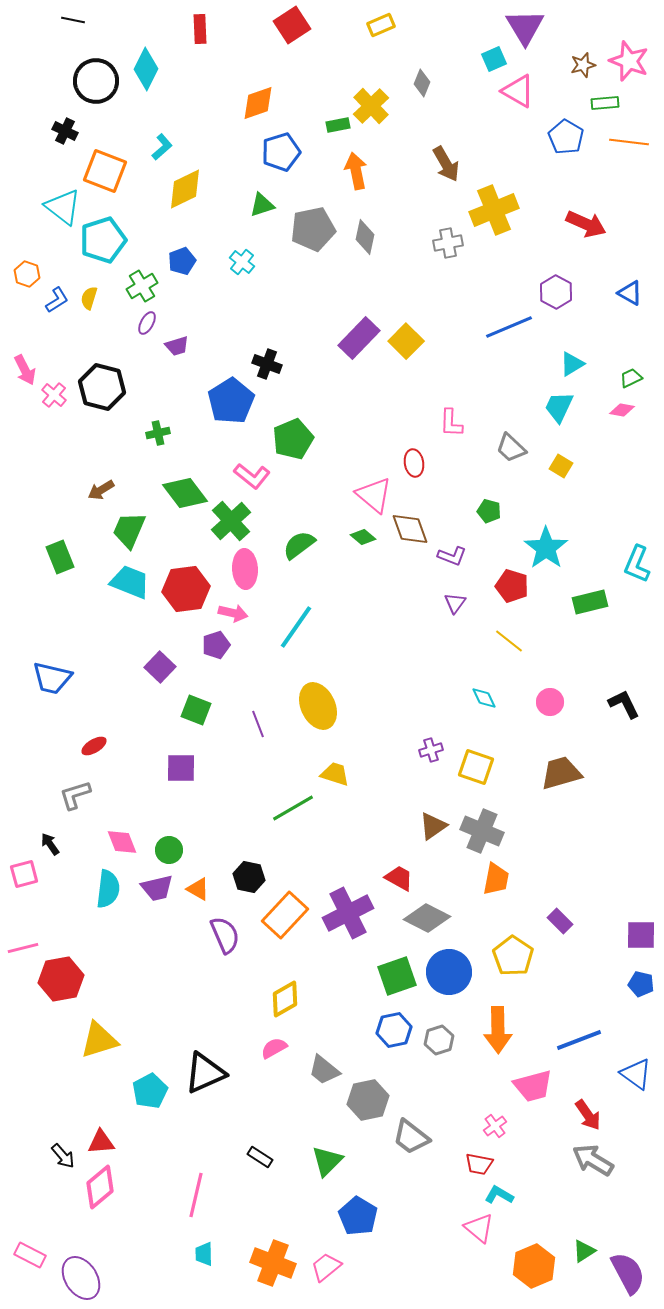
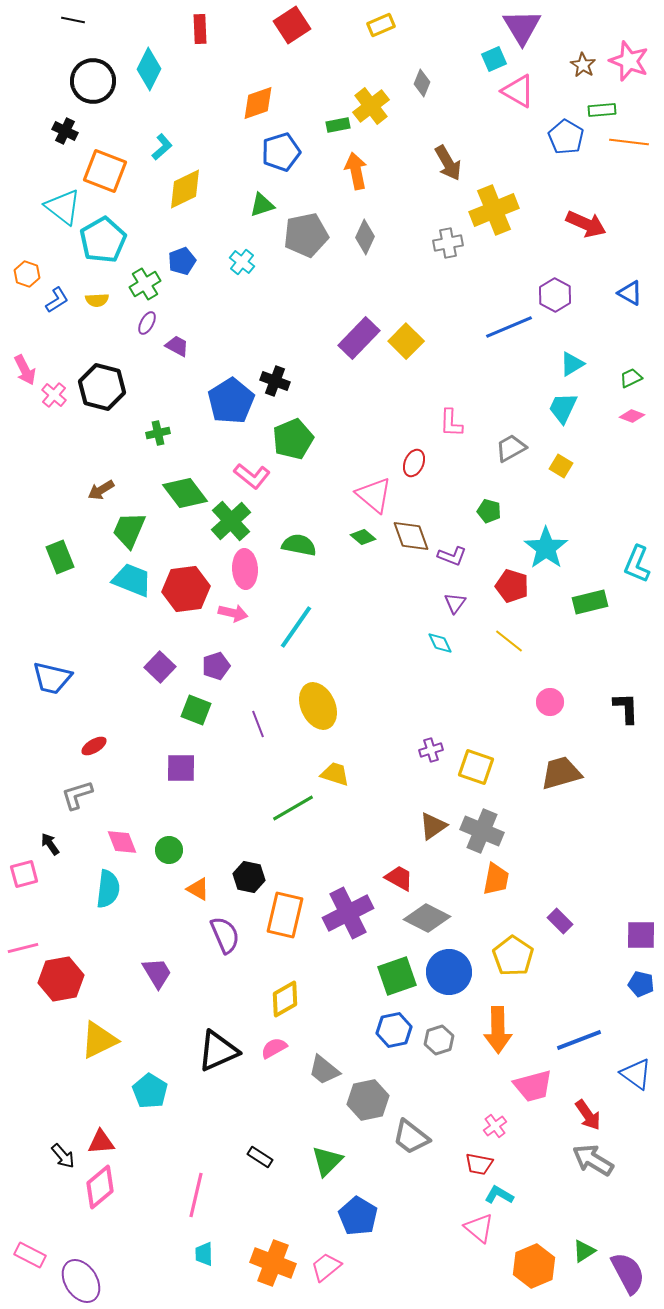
purple triangle at (525, 27): moved 3 px left
brown star at (583, 65): rotated 25 degrees counterclockwise
cyan diamond at (146, 69): moved 3 px right
black circle at (96, 81): moved 3 px left
green rectangle at (605, 103): moved 3 px left, 7 px down
yellow cross at (371, 106): rotated 6 degrees clockwise
brown arrow at (446, 164): moved 2 px right, 1 px up
gray pentagon at (313, 229): moved 7 px left, 6 px down
gray diamond at (365, 237): rotated 12 degrees clockwise
cyan pentagon at (103, 240): rotated 12 degrees counterclockwise
green cross at (142, 286): moved 3 px right, 2 px up
purple hexagon at (556, 292): moved 1 px left, 3 px down
yellow semicircle at (89, 298): moved 8 px right, 2 px down; rotated 110 degrees counterclockwise
purple trapezoid at (177, 346): rotated 135 degrees counterclockwise
black cross at (267, 364): moved 8 px right, 17 px down
cyan trapezoid at (559, 407): moved 4 px right, 1 px down
pink diamond at (622, 410): moved 10 px right, 6 px down; rotated 10 degrees clockwise
gray trapezoid at (511, 448): rotated 108 degrees clockwise
red ellipse at (414, 463): rotated 32 degrees clockwise
brown diamond at (410, 529): moved 1 px right, 7 px down
green semicircle at (299, 545): rotated 48 degrees clockwise
cyan trapezoid at (130, 582): moved 2 px right, 2 px up
purple pentagon at (216, 645): moved 21 px down
cyan diamond at (484, 698): moved 44 px left, 55 px up
black L-shape at (624, 704): moved 2 px right, 4 px down; rotated 24 degrees clockwise
gray L-shape at (75, 795): moved 2 px right
purple trapezoid at (157, 888): moved 85 px down; rotated 108 degrees counterclockwise
orange rectangle at (285, 915): rotated 30 degrees counterclockwise
yellow triangle at (99, 1040): rotated 9 degrees counterclockwise
black triangle at (205, 1073): moved 13 px right, 22 px up
cyan pentagon at (150, 1091): rotated 12 degrees counterclockwise
purple ellipse at (81, 1278): moved 3 px down
